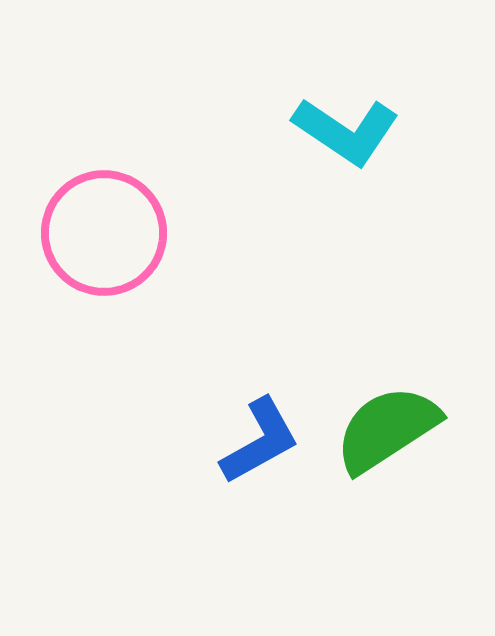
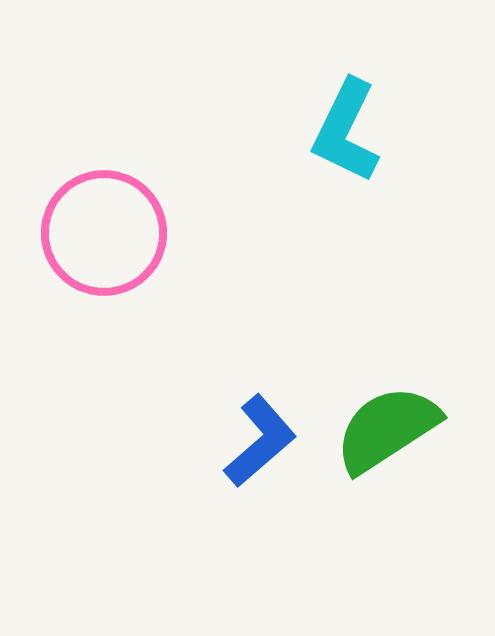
cyan L-shape: rotated 82 degrees clockwise
blue L-shape: rotated 12 degrees counterclockwise
